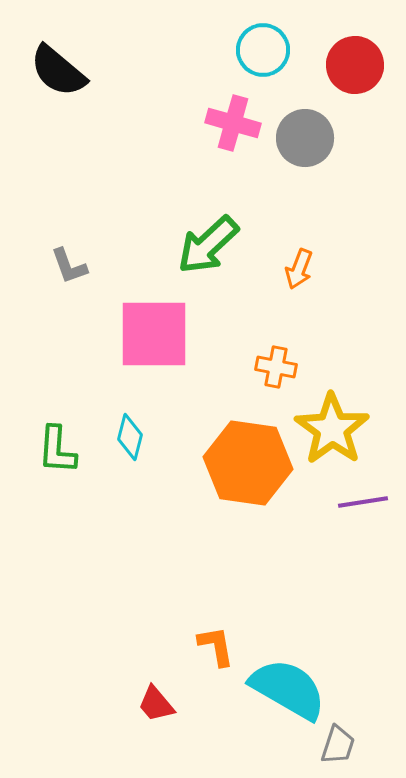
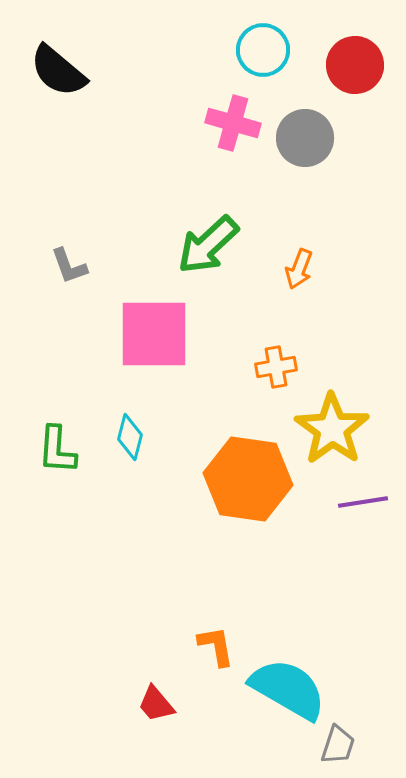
orange cross: rotated 21 degrees counterclockwise
orange hexagon: moved 16 px down
